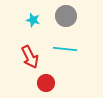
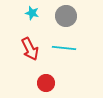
cyan star: moved 1 px left, 7 px up
cyan line: moved 1 px left, 1 px up
red arrow: moved 8 px up
